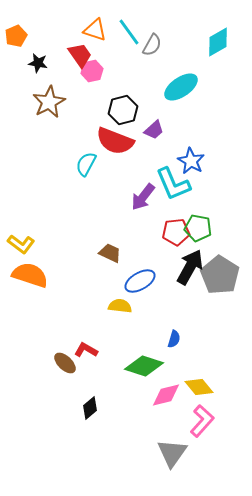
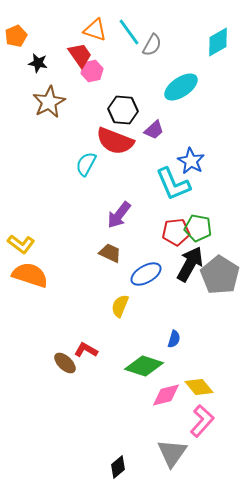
black hexagon: rotated 20 degrees clockwise
purple arrow: moved 24 px left, 18 px down
black arrow: moved 3 px up
blue ellipse: moved 6 px right, 7 px up
yellow semicircle: rotated 75 degrees counterclockwise
black diamond: moved 28 px right, 59 px down
